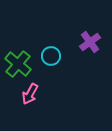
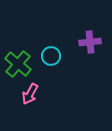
purple cross: rotated 30 degrees clockwise
